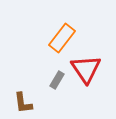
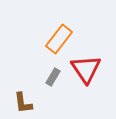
orange rectangle: moved 3 px left, 1 px down
gray rectangle: moved 4 px left, 3 px up
